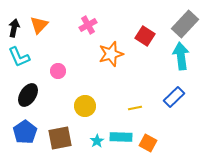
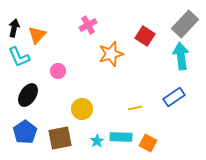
orange triangle: moved 2 px left, 10 px down
blue rectangle: rotated 10 degrees clockwise
yellow circle: moved 3 px left, 3 px down
